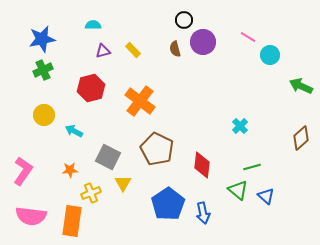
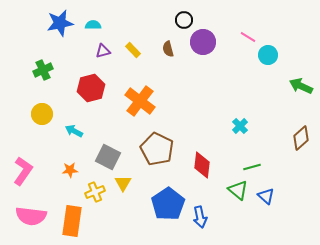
blue star: moved 18 px right, 16 px up
brown semicircle: moved 7 px left
cyan circle: moved 2 px left
yellow circle: moved 2 px left, 1 px up
yellow cross: moved 4 px right, 1 px up
blue arrow: moved 3 px left, 4 px down
